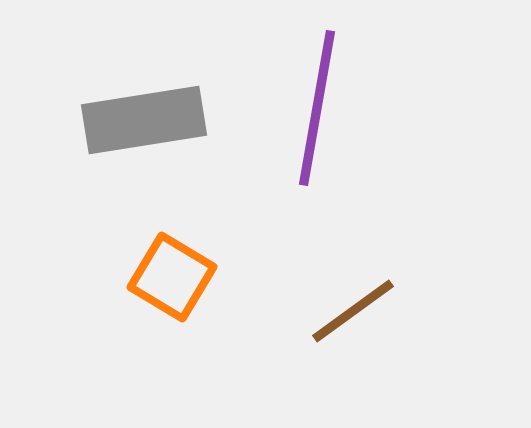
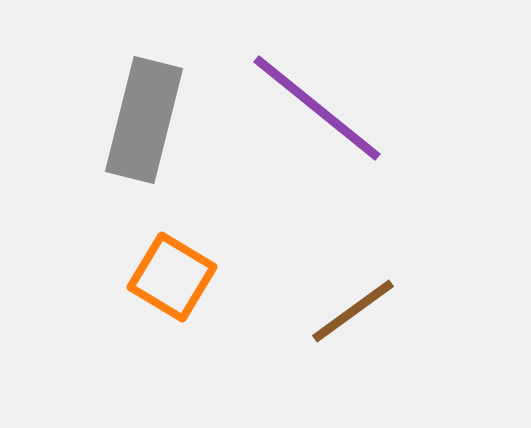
purple line: rotated 61 degrees counterclockwise
gray rectangle: rotated 67 degrees counterclockwise
